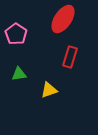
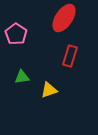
red ellipse: moved 1 px right, 1 px up
red rectangle: moved 1 px up
green triangle: moved 3 px right, 3 px down
